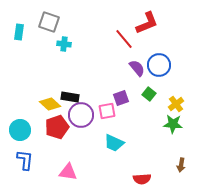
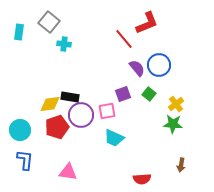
gray square: rotated 20 degrees clockwise
purple square: moved 2 px right, 4 px up
yellow diamond: rotated 50 degrees counterclockwise
cyan trapezoid: moved 5 px up
